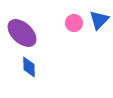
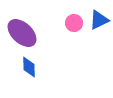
blue triangle: rotated 20 degrees clockwise
